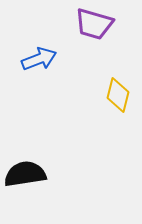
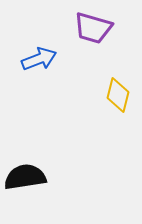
purple trapezoid: moved 1 px left, 4 px down
black semicircle: moved 3 px down
